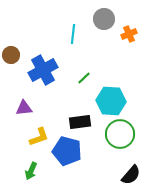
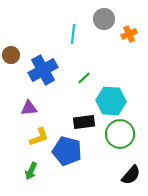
purple triangle: moved 5 px right
black rectangle: moved 4 px right
